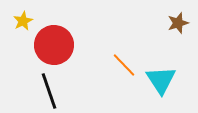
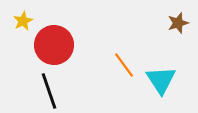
orange line: rotated 8 degrees clockwise
